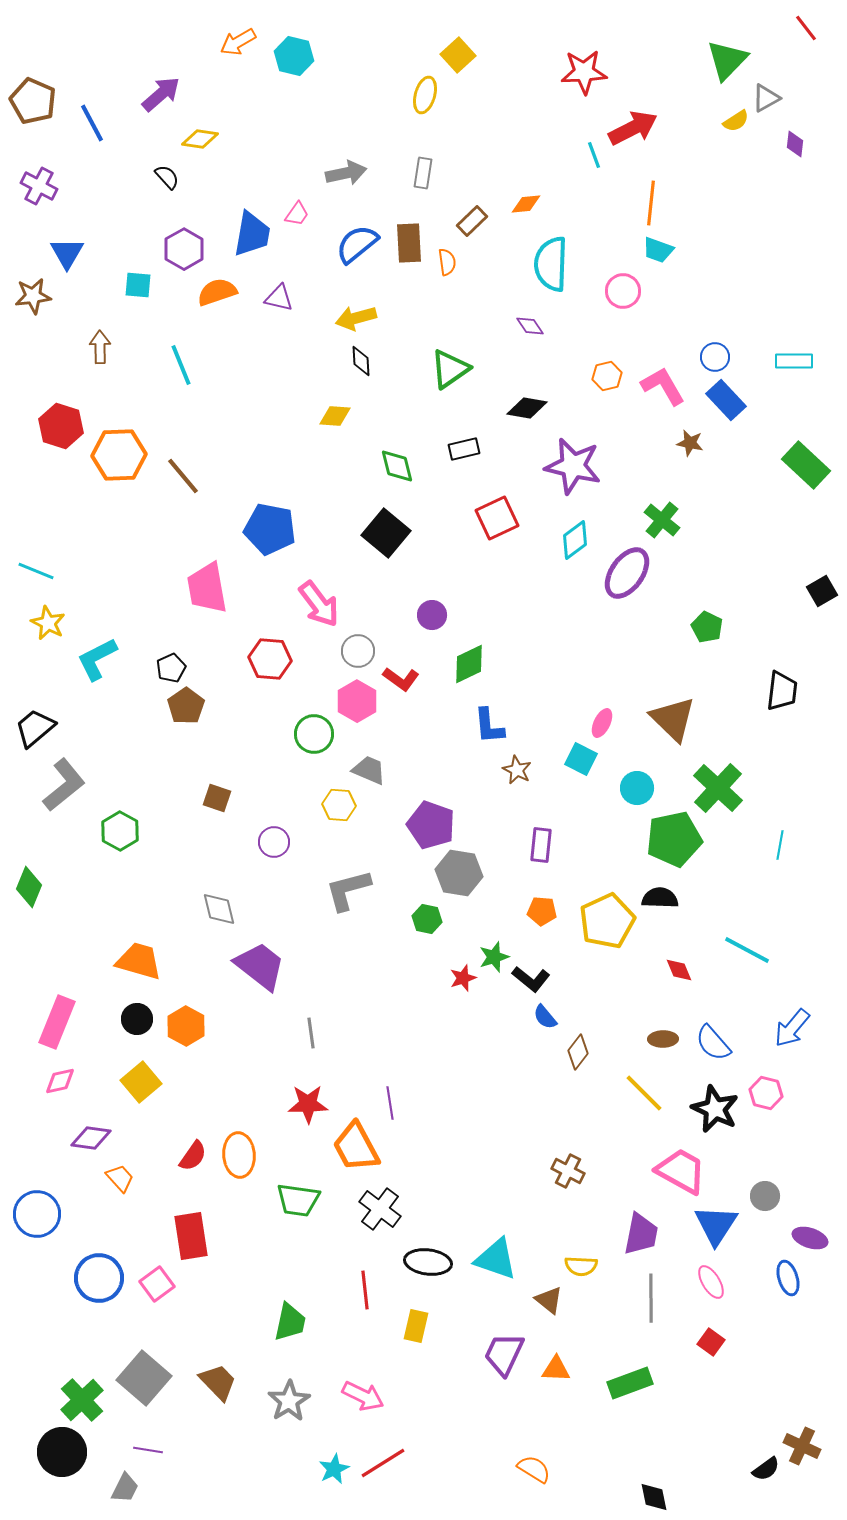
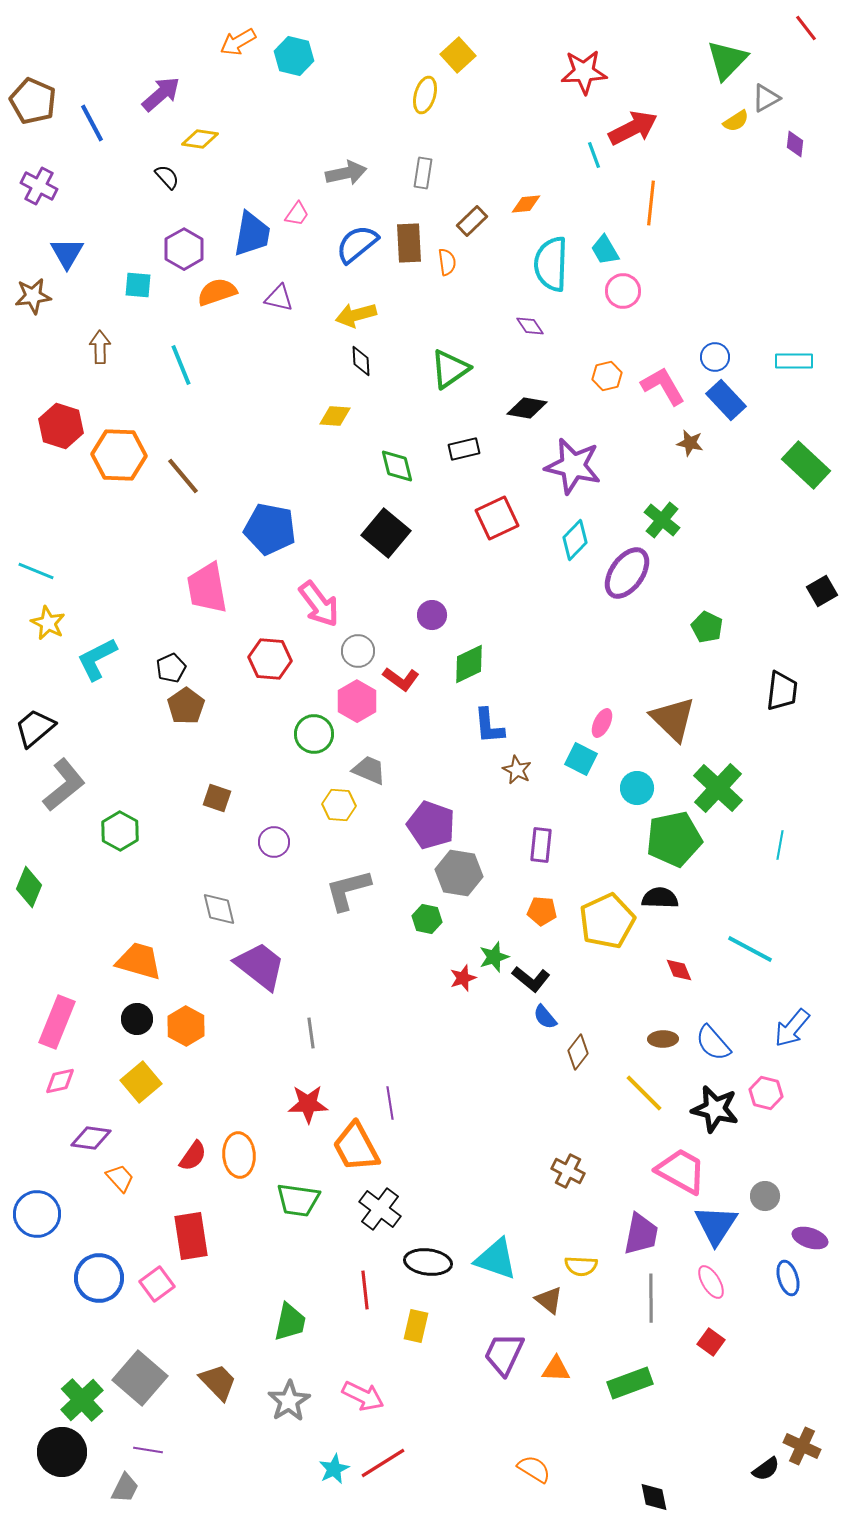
cyan trapezoid at (658, 250): moved 53 px left; rotated 40 degrees clockwise
yellow arrow at (356, 318): moved 3 px up
orange hexagon at (119, 455): rotated 4 degrees clockwise
cyan diamond at (575, 540): rotated 9 degrees counterclockwise
cyan line at (747, 950): moved 3 px right, 1 px up
black star at (715, 1109): rotated 12 degrees counterclockwise
gray square at (144, 1378): moved 4 px left
